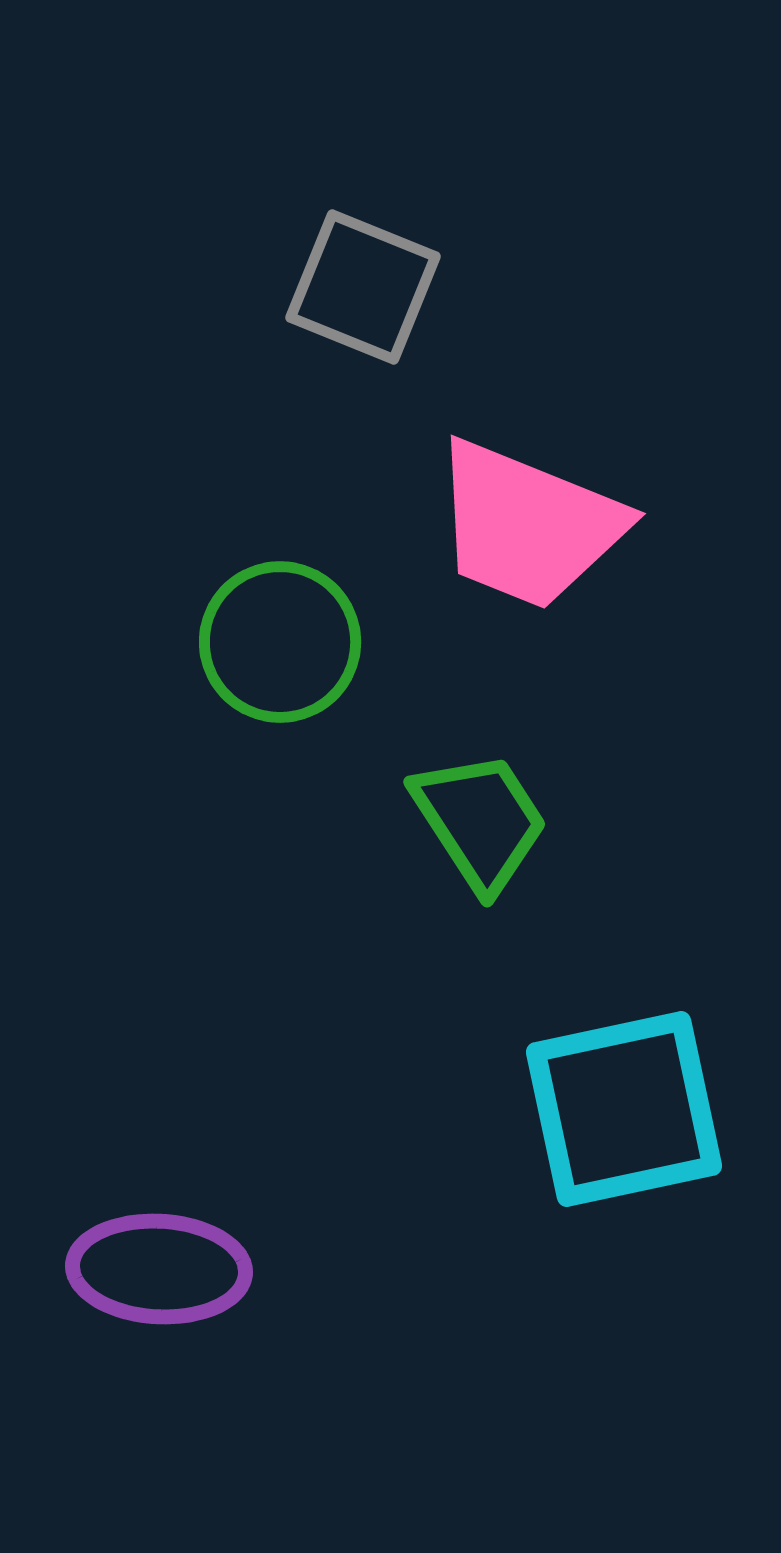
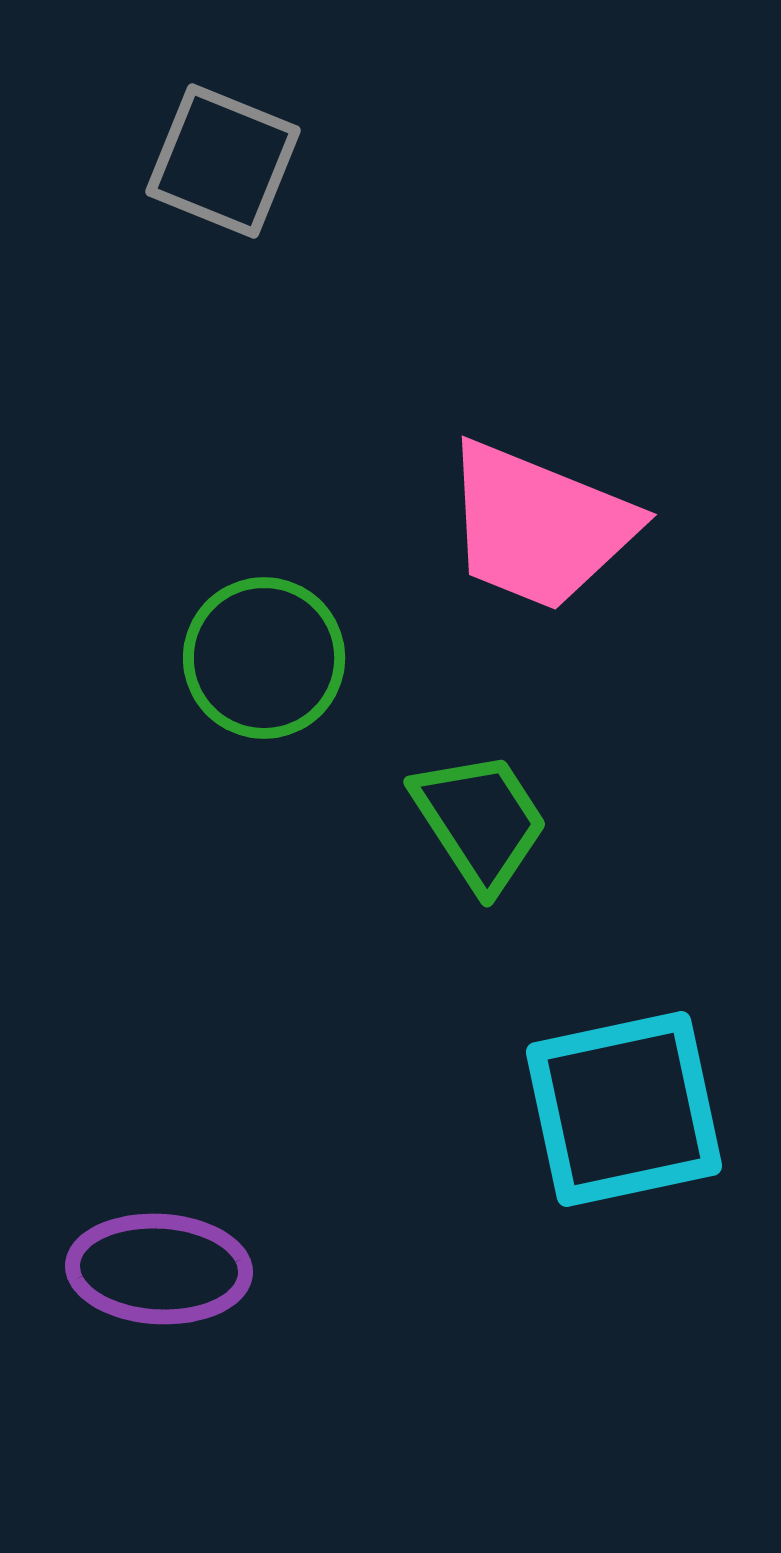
gray square: moved 140 px left, 126 px up
pink trapezoid: moved 11 px right, 1 px down
green circle: moved 16 px left, 16 px down
